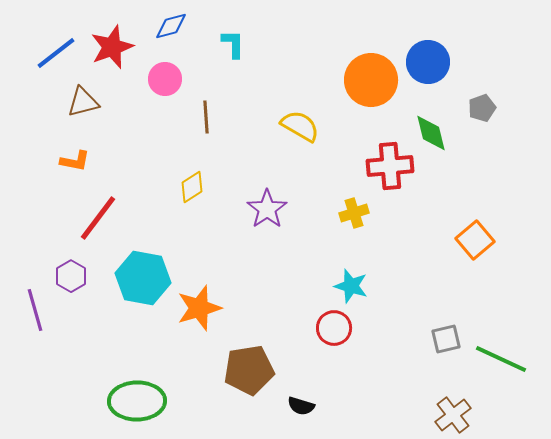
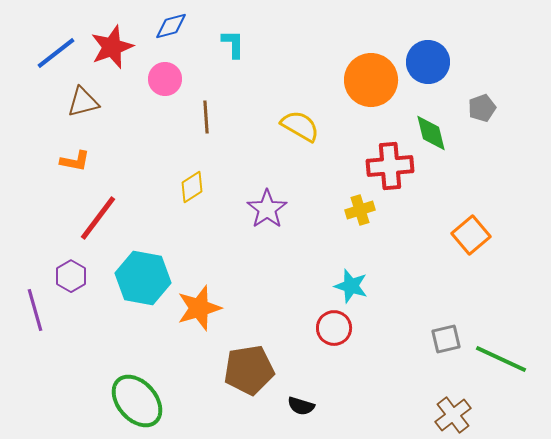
yellow cross: moved 6 px right, 3 px up
orange square: moved 4 px left, 5 px up
green ellipse: rotated 50 degrees clockwise
